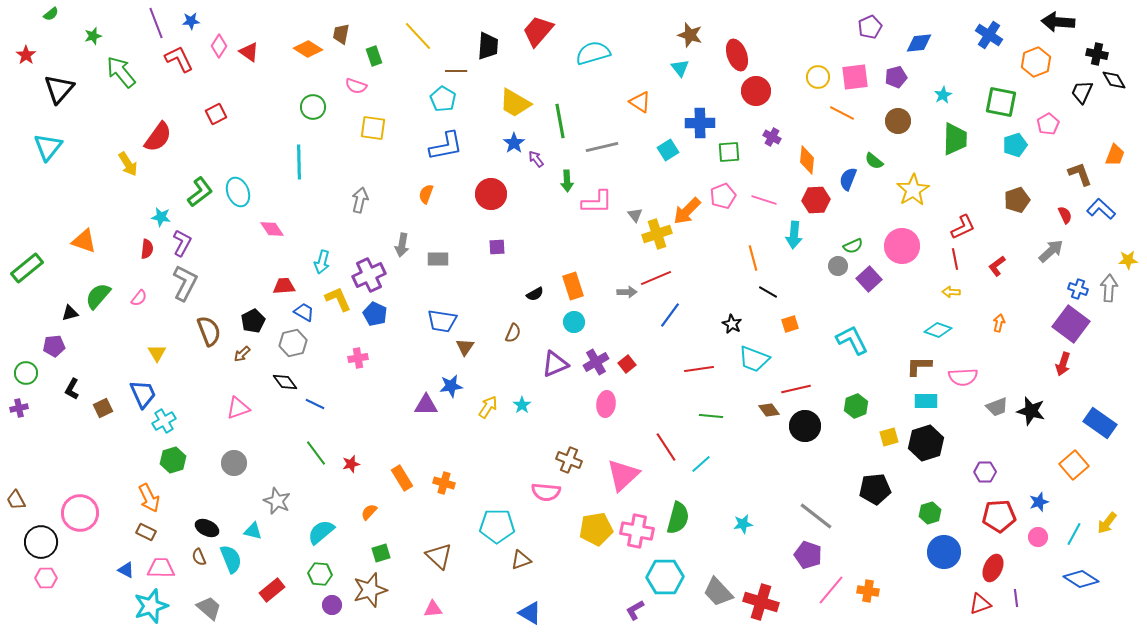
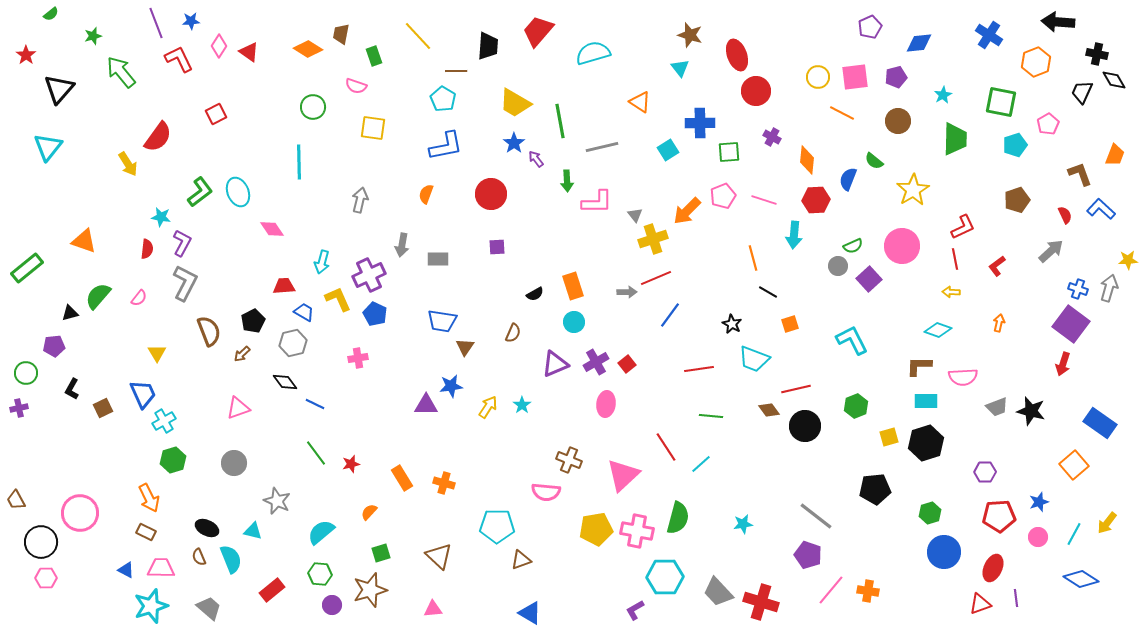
yellow cross at (657, 234): moved 4 px left, 5 px down
gray arrow at (1109, 288): rotated 12 degrees clockwise
